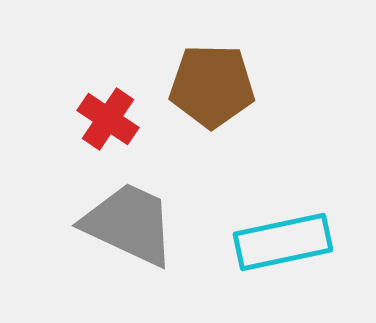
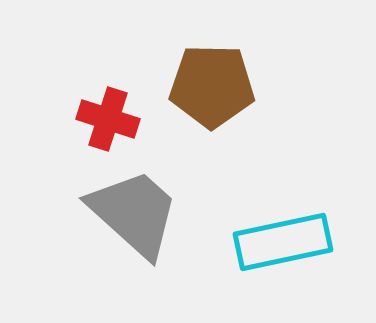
red cross: rotated 16 degrees counterclockwise
gray trapezoid: moved 5 px right, 11 px up; rotated 17 degrees clockwise
